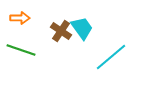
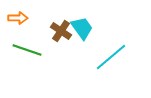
orange arrow: moved 2 px left
green line: moved 6 px right
